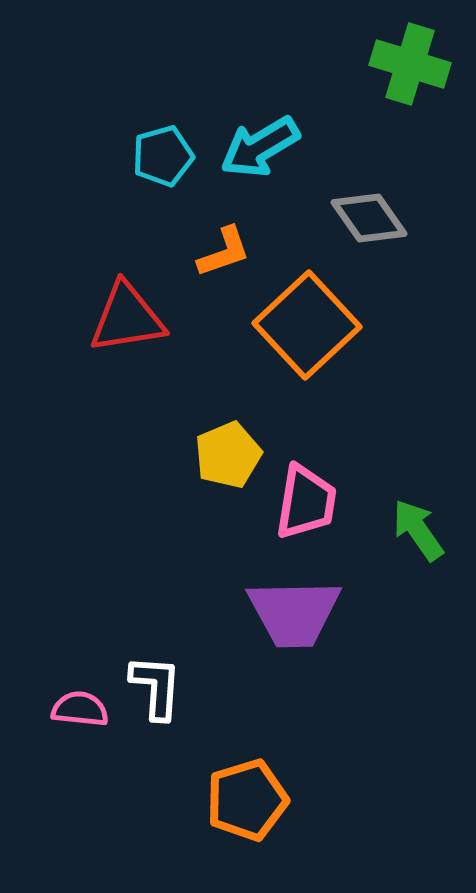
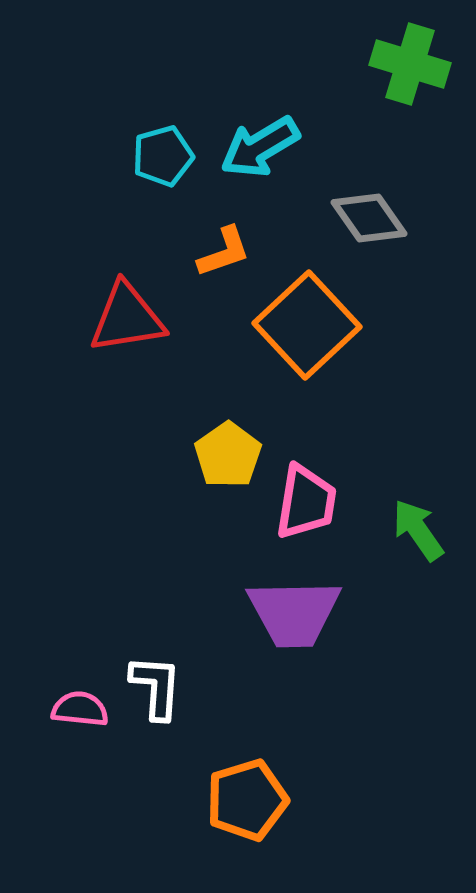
yellow pentagon: rotated 12 degrees counterclockwise
